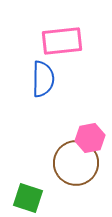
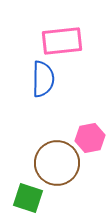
brown circle: moved 19 px left
